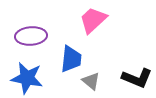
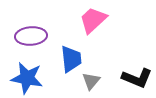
blue trapezoid: rotated 12 degrees counterclockwise
gray triangle: rotated 30 degrees clockwise
